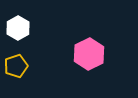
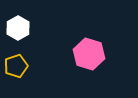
pink hexagon: rotated 16 degrees counterclockwise
